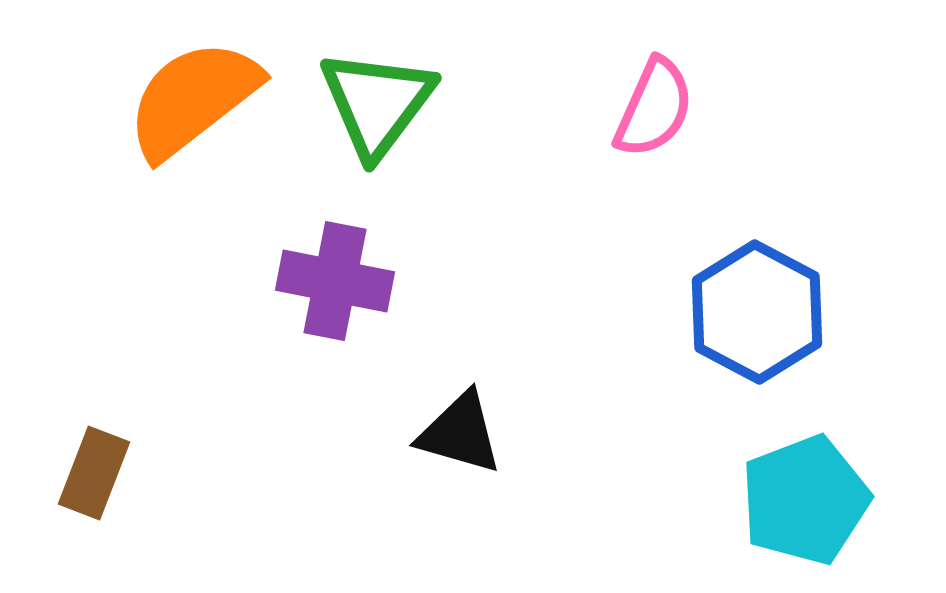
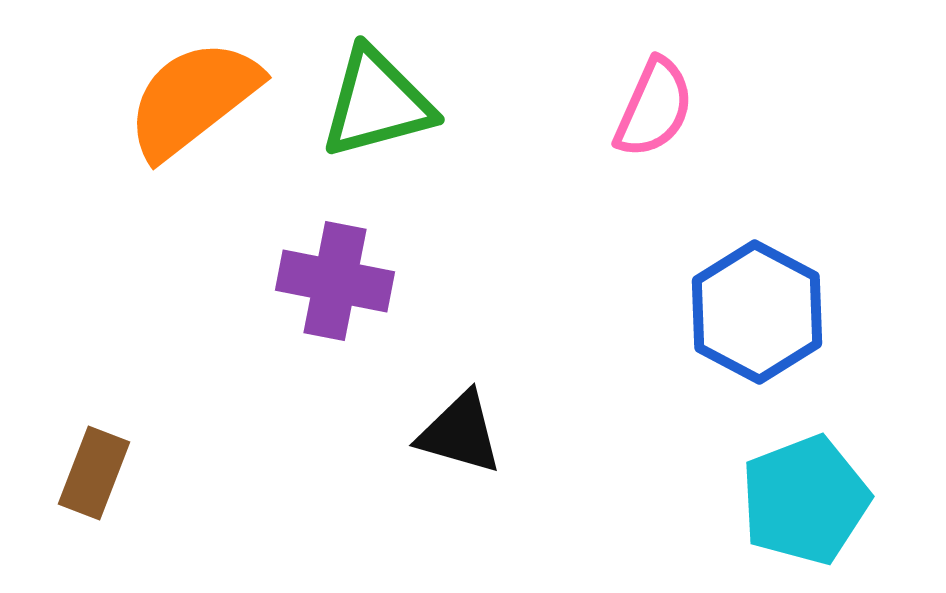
green triangle: rotated 38 degrees clockwise
